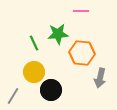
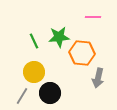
pink line: moved 12 px right, 6 px down
green star: moved 1 px right, 3 px down
green line: moved 2 px up
gray arrow: moved 2 px left
black circle: moved 1 px left, 3 px down
gray line: moved 9 px right
